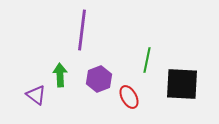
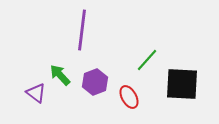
green line: rotated 30 degrees clockwise
green arrow: rotated 40 degrees counterclockwise
purple hexagon: moved 4 px left, 3 px down
purple triangle: moved 2 px up
